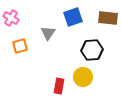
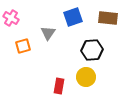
orange square: moved 3 px right
yellow circle: moved 3 px right
